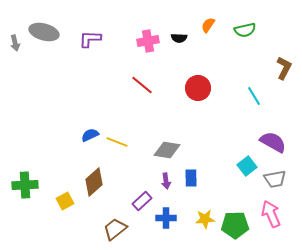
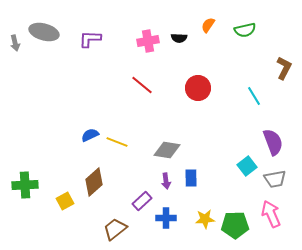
purple semicircle: rotated 40 degrees clockwise
